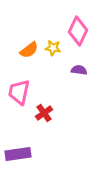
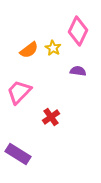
yellow star: rotated 21 degrees clockwise
purple semicircle: moved 1 px left, 1 px down
pink trapezoid: rotated 32 degrees clockwise
red cross: moved 7 px right, 4 px down
purple rectangle: rotated 40 degrees clockwise
